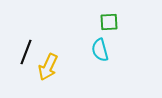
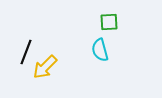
yellow arrow: moved 3 px left; rotated 20 degrees clockwise
